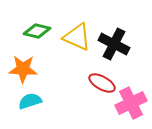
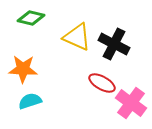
green diamond: moved 6 px left, 13 px up
pink cross: rotated 28 degrees counterclockwise
